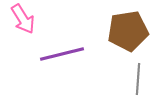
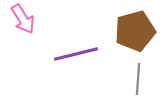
brown pentagon: moved 7 px right; rotated 6 degrees counterclockwise
purple line: moved 14 px right
